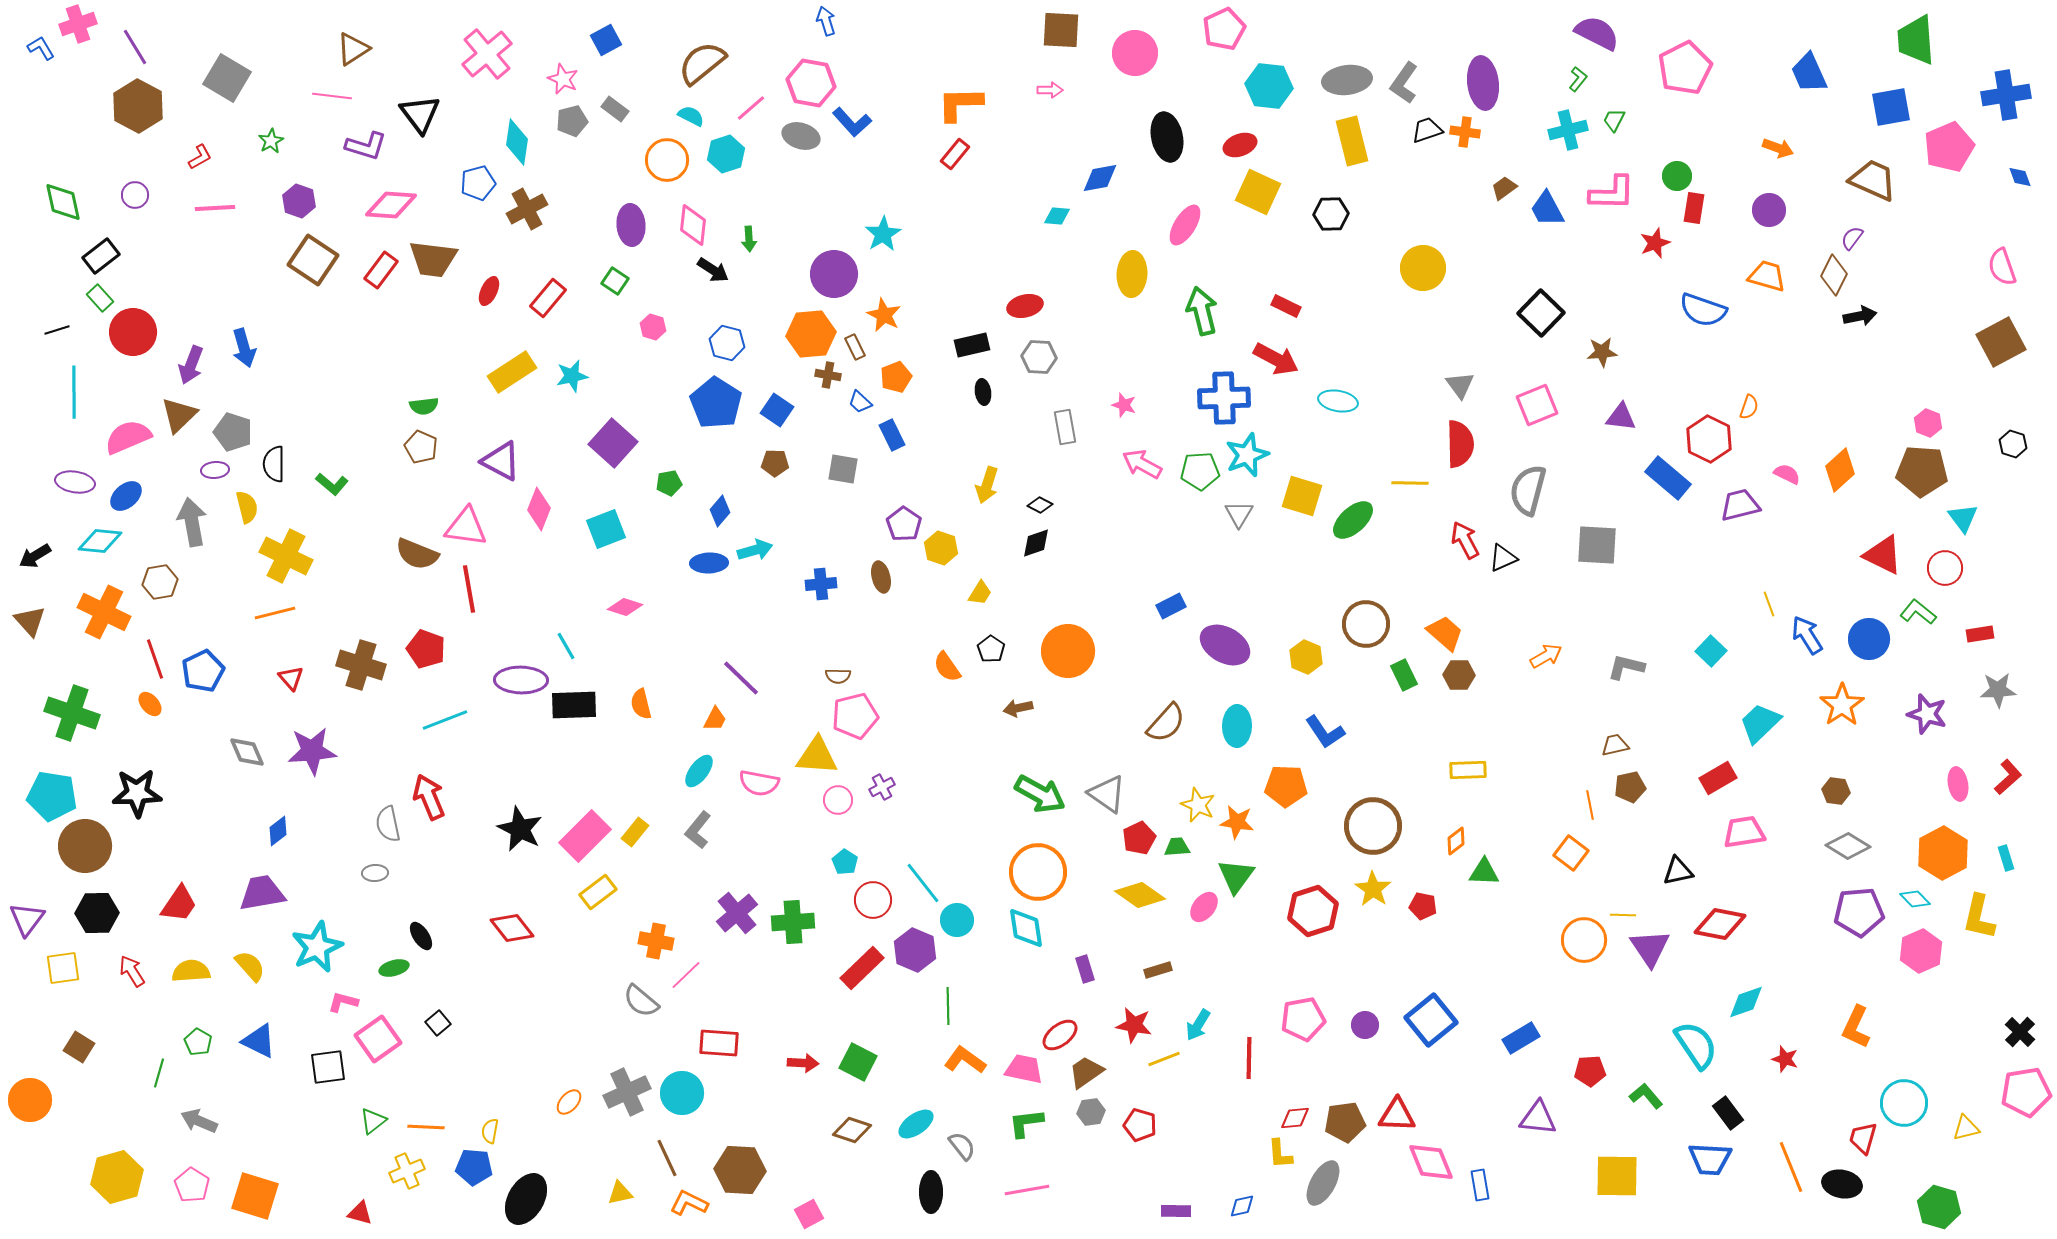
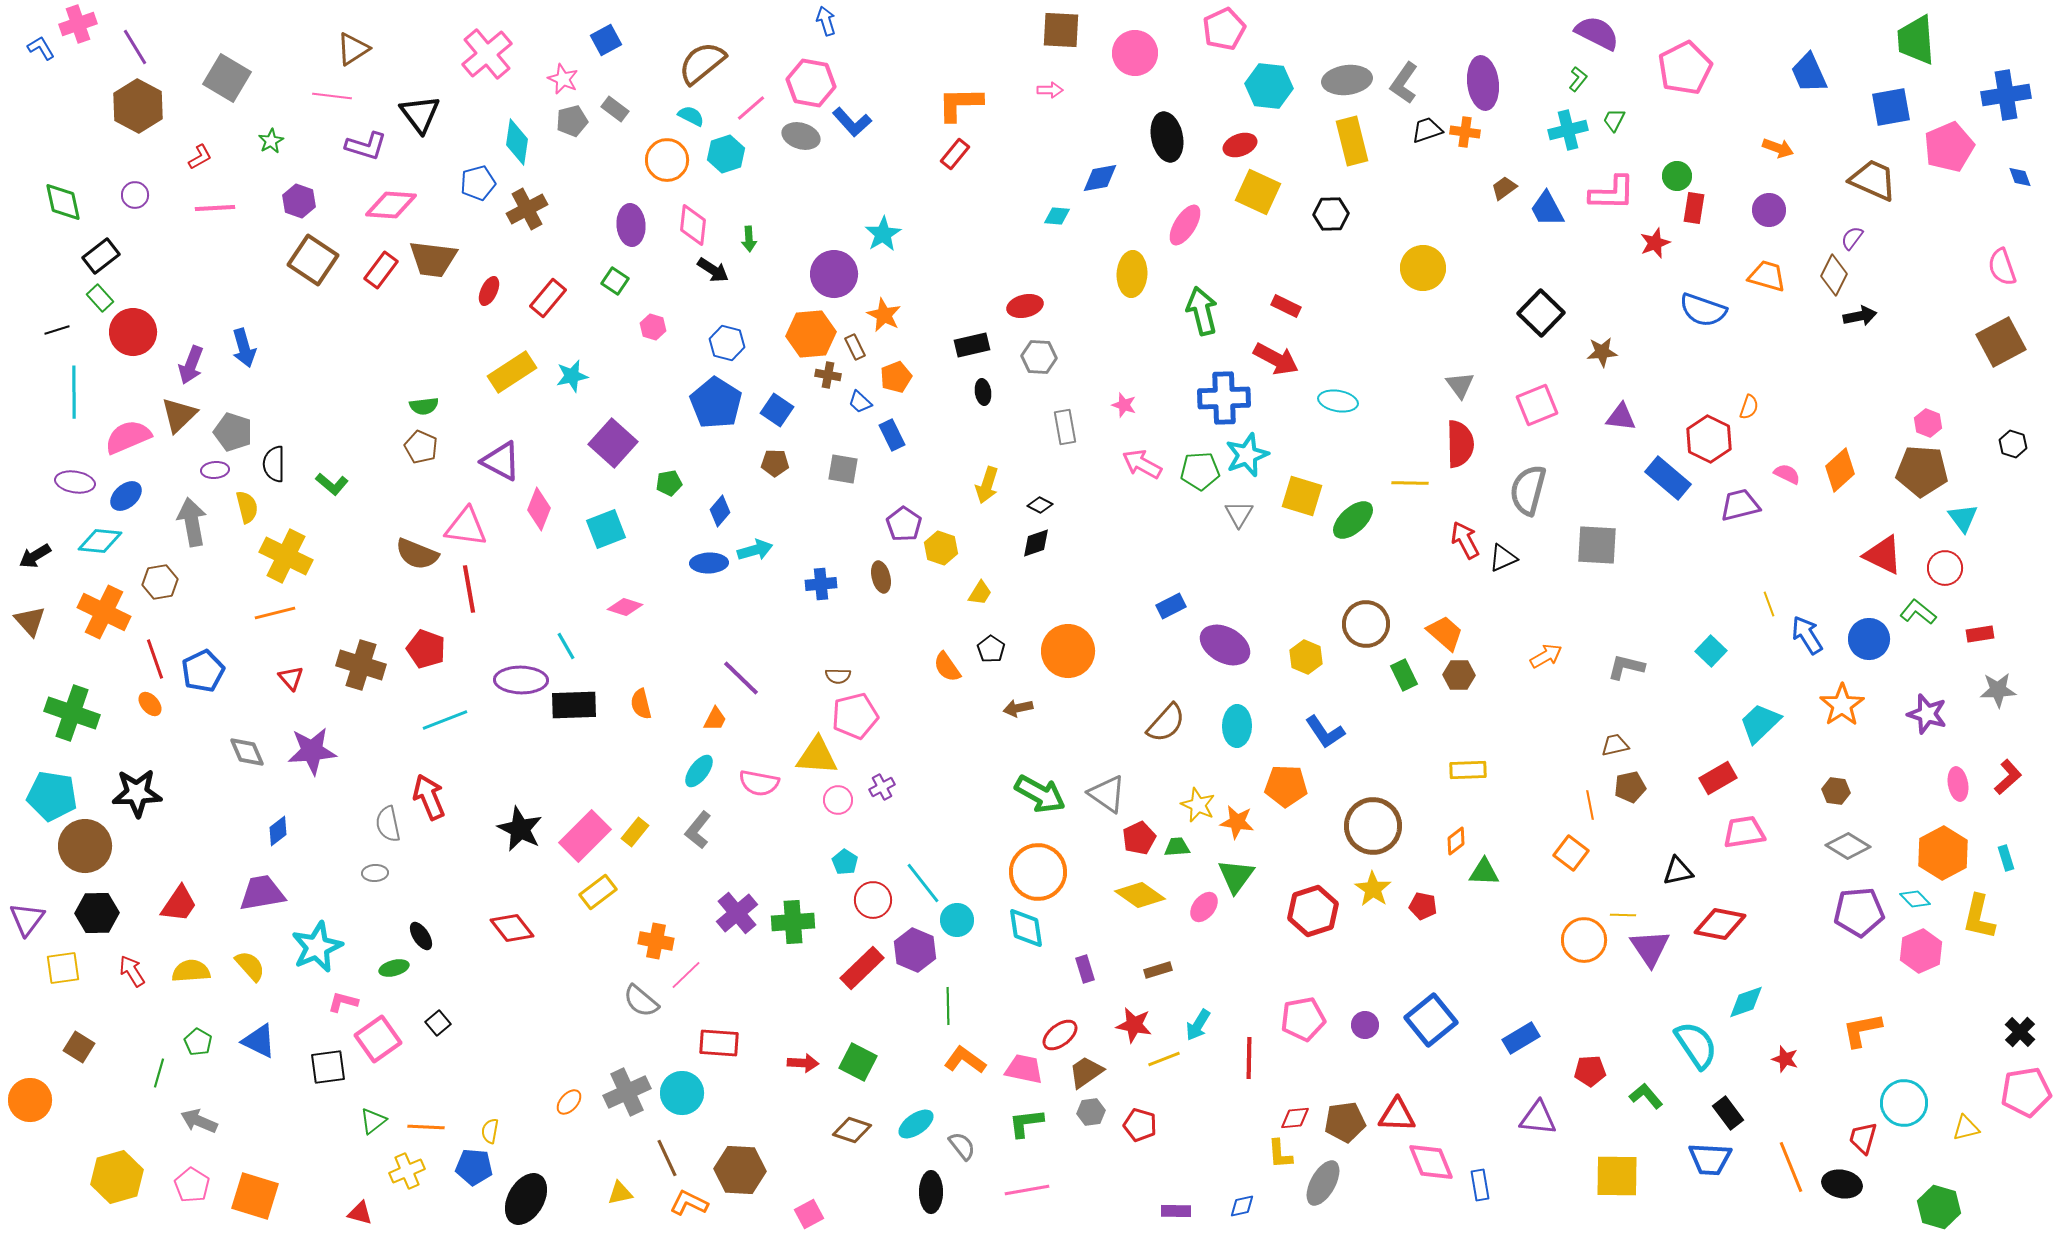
orange L-shape at (1856, 1027): moved 6 px right, 3 px down; rotated 54 degrees clockwise
